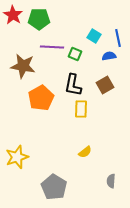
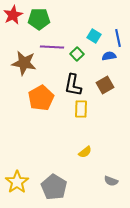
red star: rotated 12 degrees clockwise
green square: moved 2 px right; rotated 24 degrees clockwise
brown star: moved 1 px right, 3 px up
yellow star: moved 25 px down; rotated 15 degrees counterclockwise
gray semicircle: rotated 72 degrees counterclockwise
